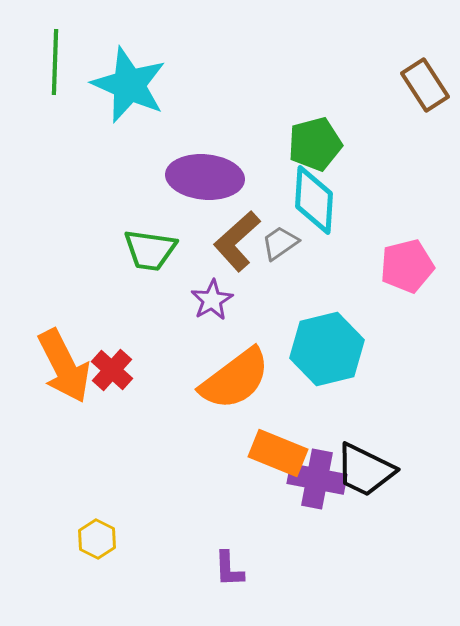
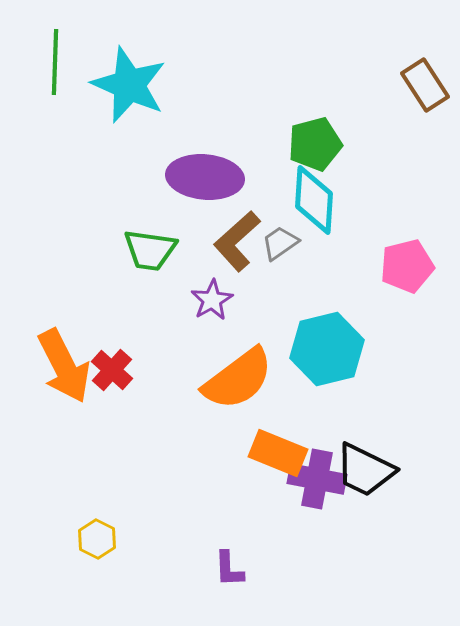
orange semicircle: moved 3 px right
